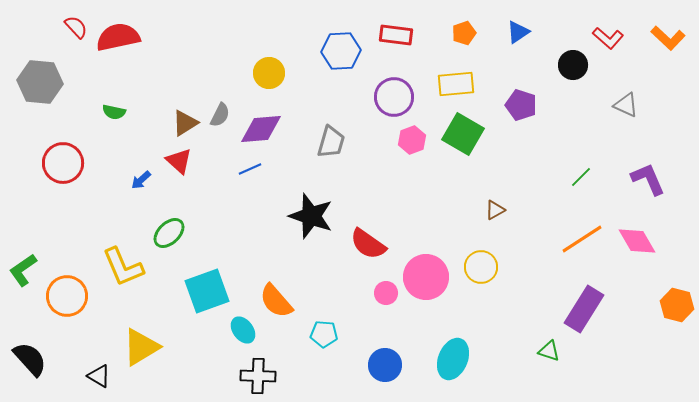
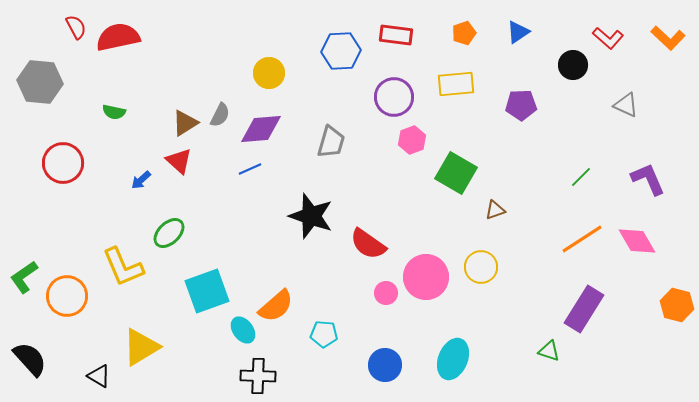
red semicircle at (76, 27): rotated 15 degrees clockwise
purple pentagon at (521, 105): rotated 20 degrees counterclockwise
green square at (463, 134): moved 7 px left, 39 px down
brown triangle at (495, 210): rotated 10 degrees clockwise
green L-shape at (23, 270): moved 1 px right, 7 px down
orange semicircle at (276, 301): moved 5 px down; rotated 90 degrees counterclockwise
